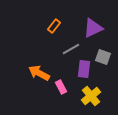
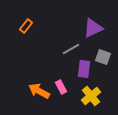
orange rectangle: moved 28 px left
orange arrow: moved 18 px down
